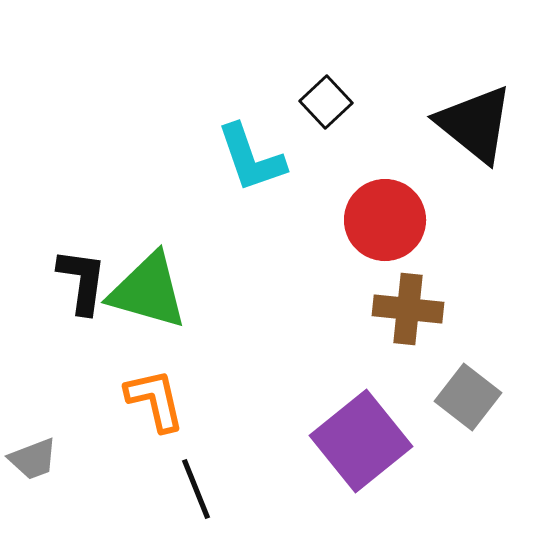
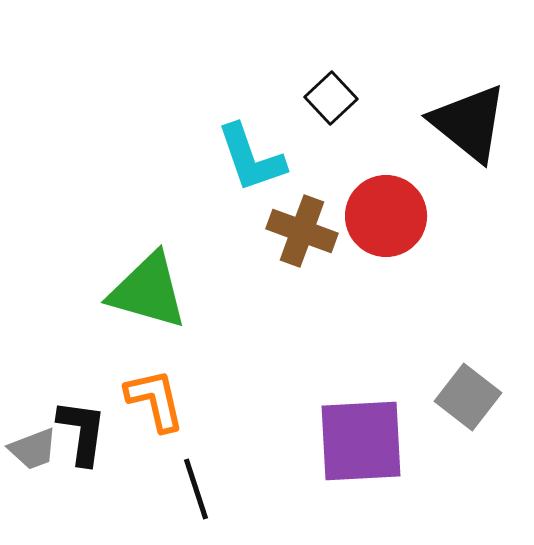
black square: moved 5 px right, 4 px up
black triangle: moved 6 px left, 1 px up
red circle: moved 1 px right, 4 px up
black L-shape: moved 151 px down
brown cross: moved 106 px left, 78 px up; rotated 14 degrees clockwise
purple square: rotated 36 degrees clockwise
gray trapezoid: moved 10 px up
black line: rotated 4 degrees clockwise
